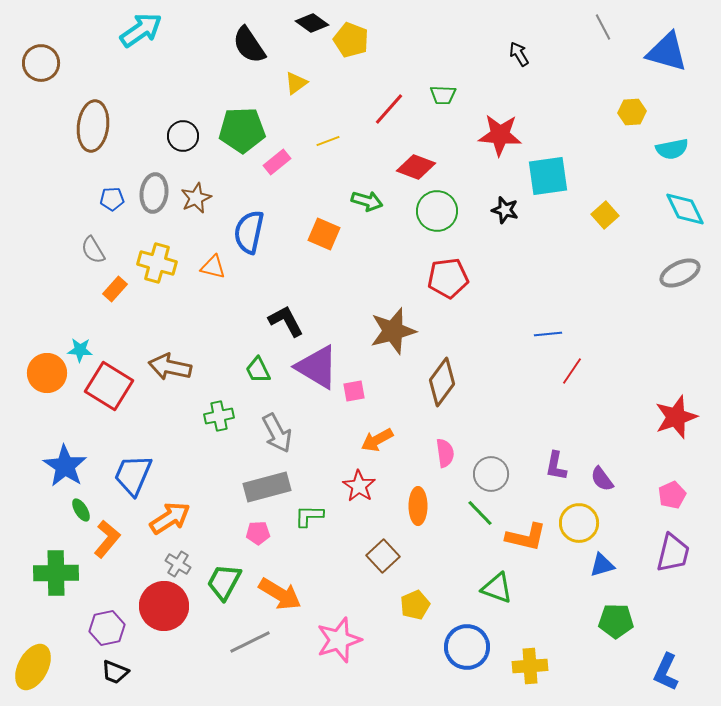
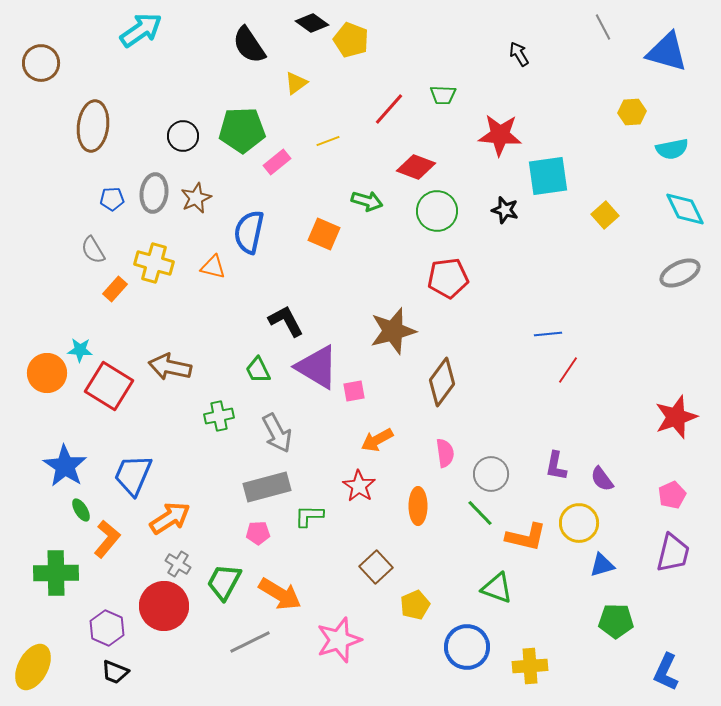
yellow cross at (157, 263): moved 3 px left
red line at (572, 371): moved 4 px left, 1 px up
brown square at (383, 556): moved 7 px left, 11 px down
purple hexagon at (107, 628): rotated 24 degrees counterclockwise
